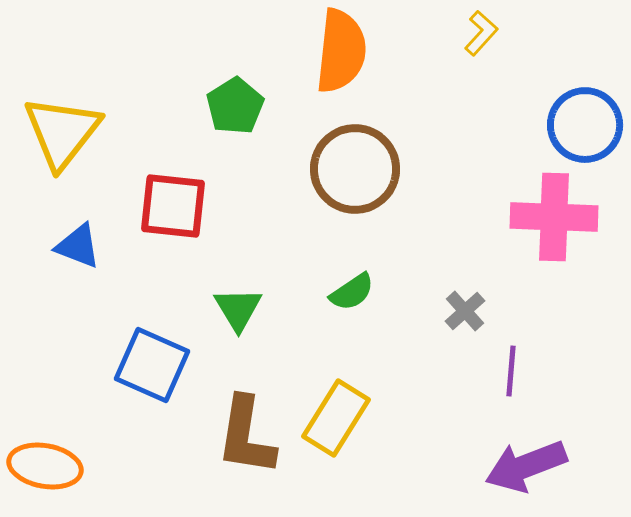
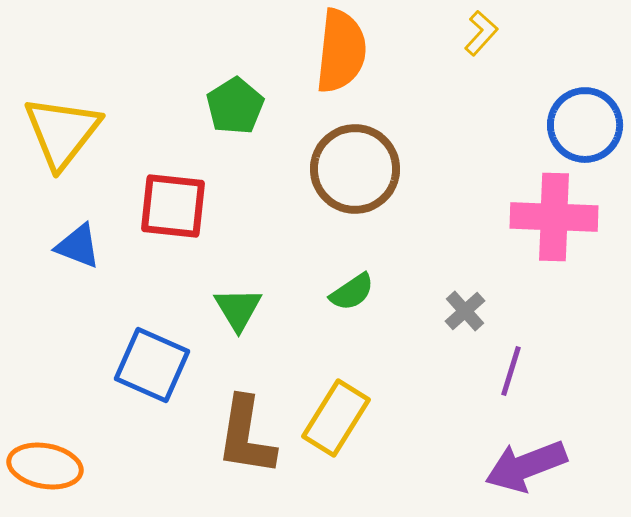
purple line: rotated 12 degrees clockwise
